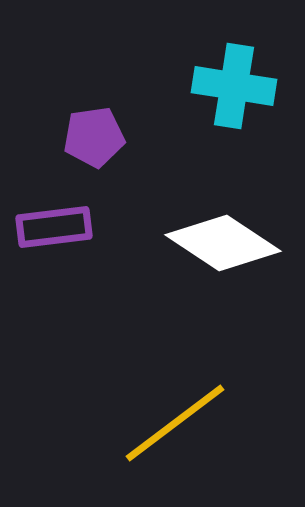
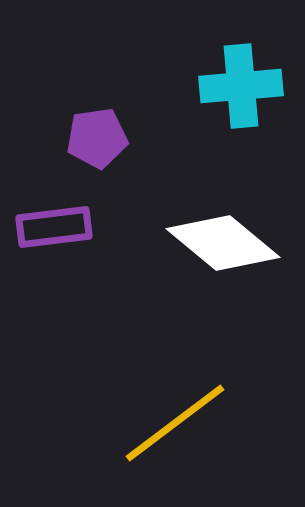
cyan cross: moved 7 px right; rotated 14 degrees counterclockwise
purple pentagon: moved 3 px right, 1 px down
white diamond: rotated 6 degrees clockwise
